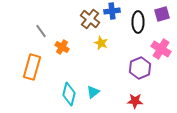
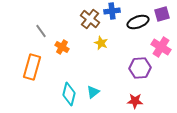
black ellipse: rotated 70 degrees clockwise
pink cross: moved 2 px up
purple hexagon: rotated 20 degrees clockwise
